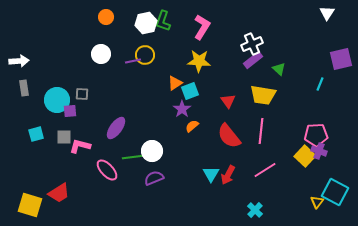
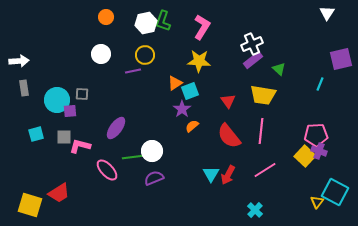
purple line at (133, 61): moved 10 px down
